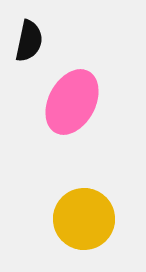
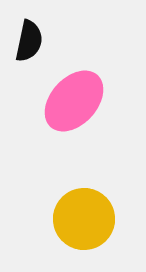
pink ellipse: moved 2 px right, 1 px up; rotated 14 degrees clockwise
